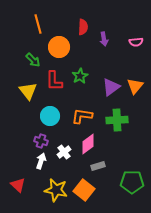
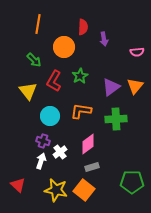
orange line: rotated 24 degrees clockwise
pink semicircle: moved 1 px right, 10 px down
orange circle: moved 5 px right
green arrow: moved 1 px right
red L-shape: rotated 30 degrees clockwise
orange L-shape: moved 1 px left, 5 px up
green cross: moved 1 px left, 1 px up
purple cross: moved 2 px right
white cross: moved 4 px left
gray rectangle: moved 6 px left, 1 px down
